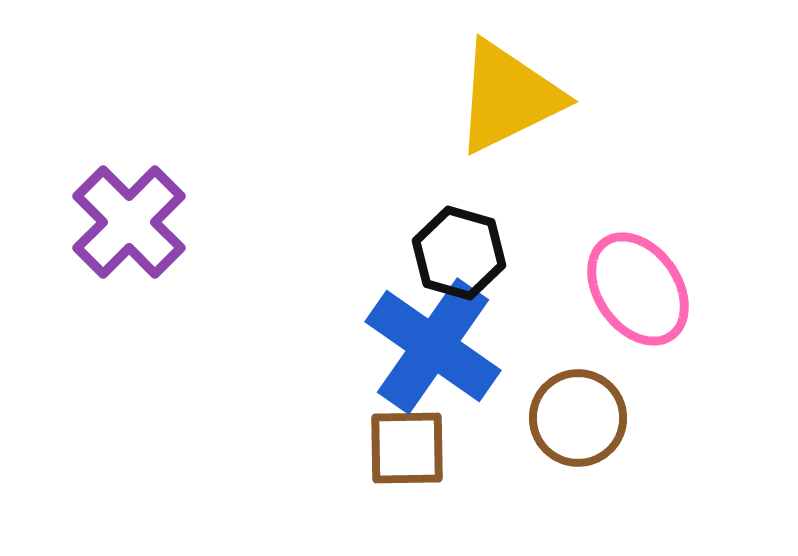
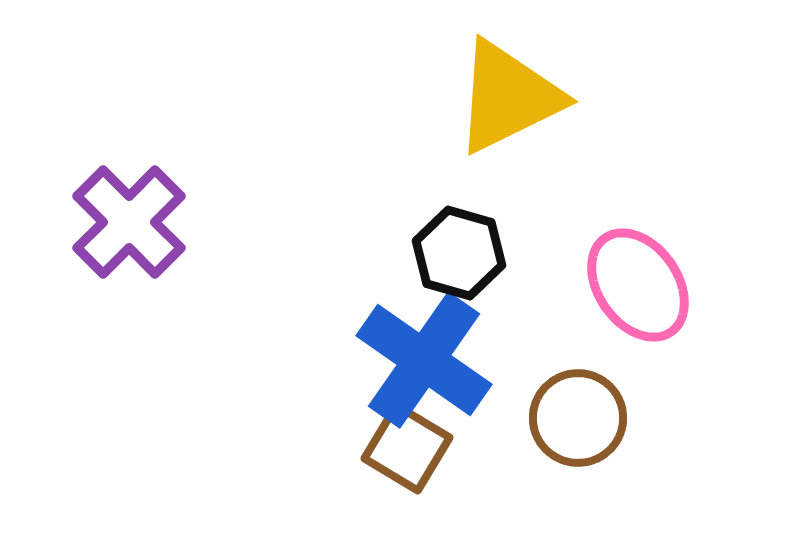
pink ellipse: moved 4 px up
blue cross: moved 9 px left, 14 px down
brown square: rotated 32 degrees clockwise
